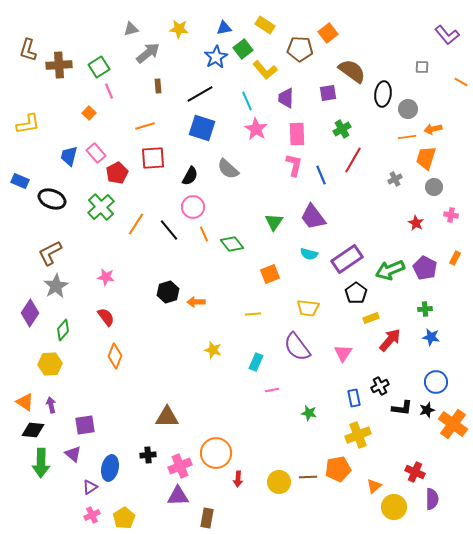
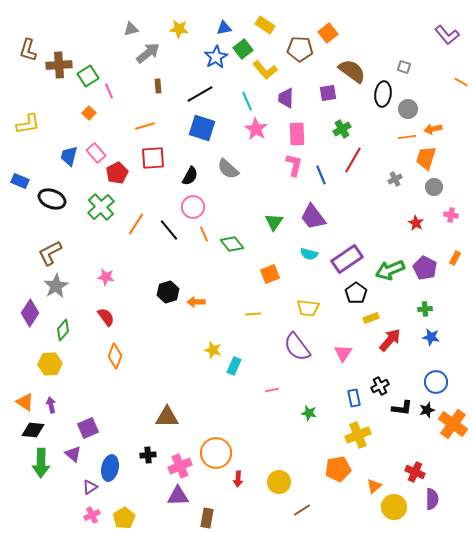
green square at (99, 67): moved 11 px left, 9 px down
gray square at (422, 67): moved 18 px left; rotated 16 degrees clockwise
cyan rectangle at (256, 362): moved 22 px left, 4 px down
purple square at (85, 425): moved 3 px right, 3 px down; rotated 15 degrees counterclockwise
brown line at (308, 477): moved 6 px left, 33 px down; rotated 30 degrees counterclockwise
